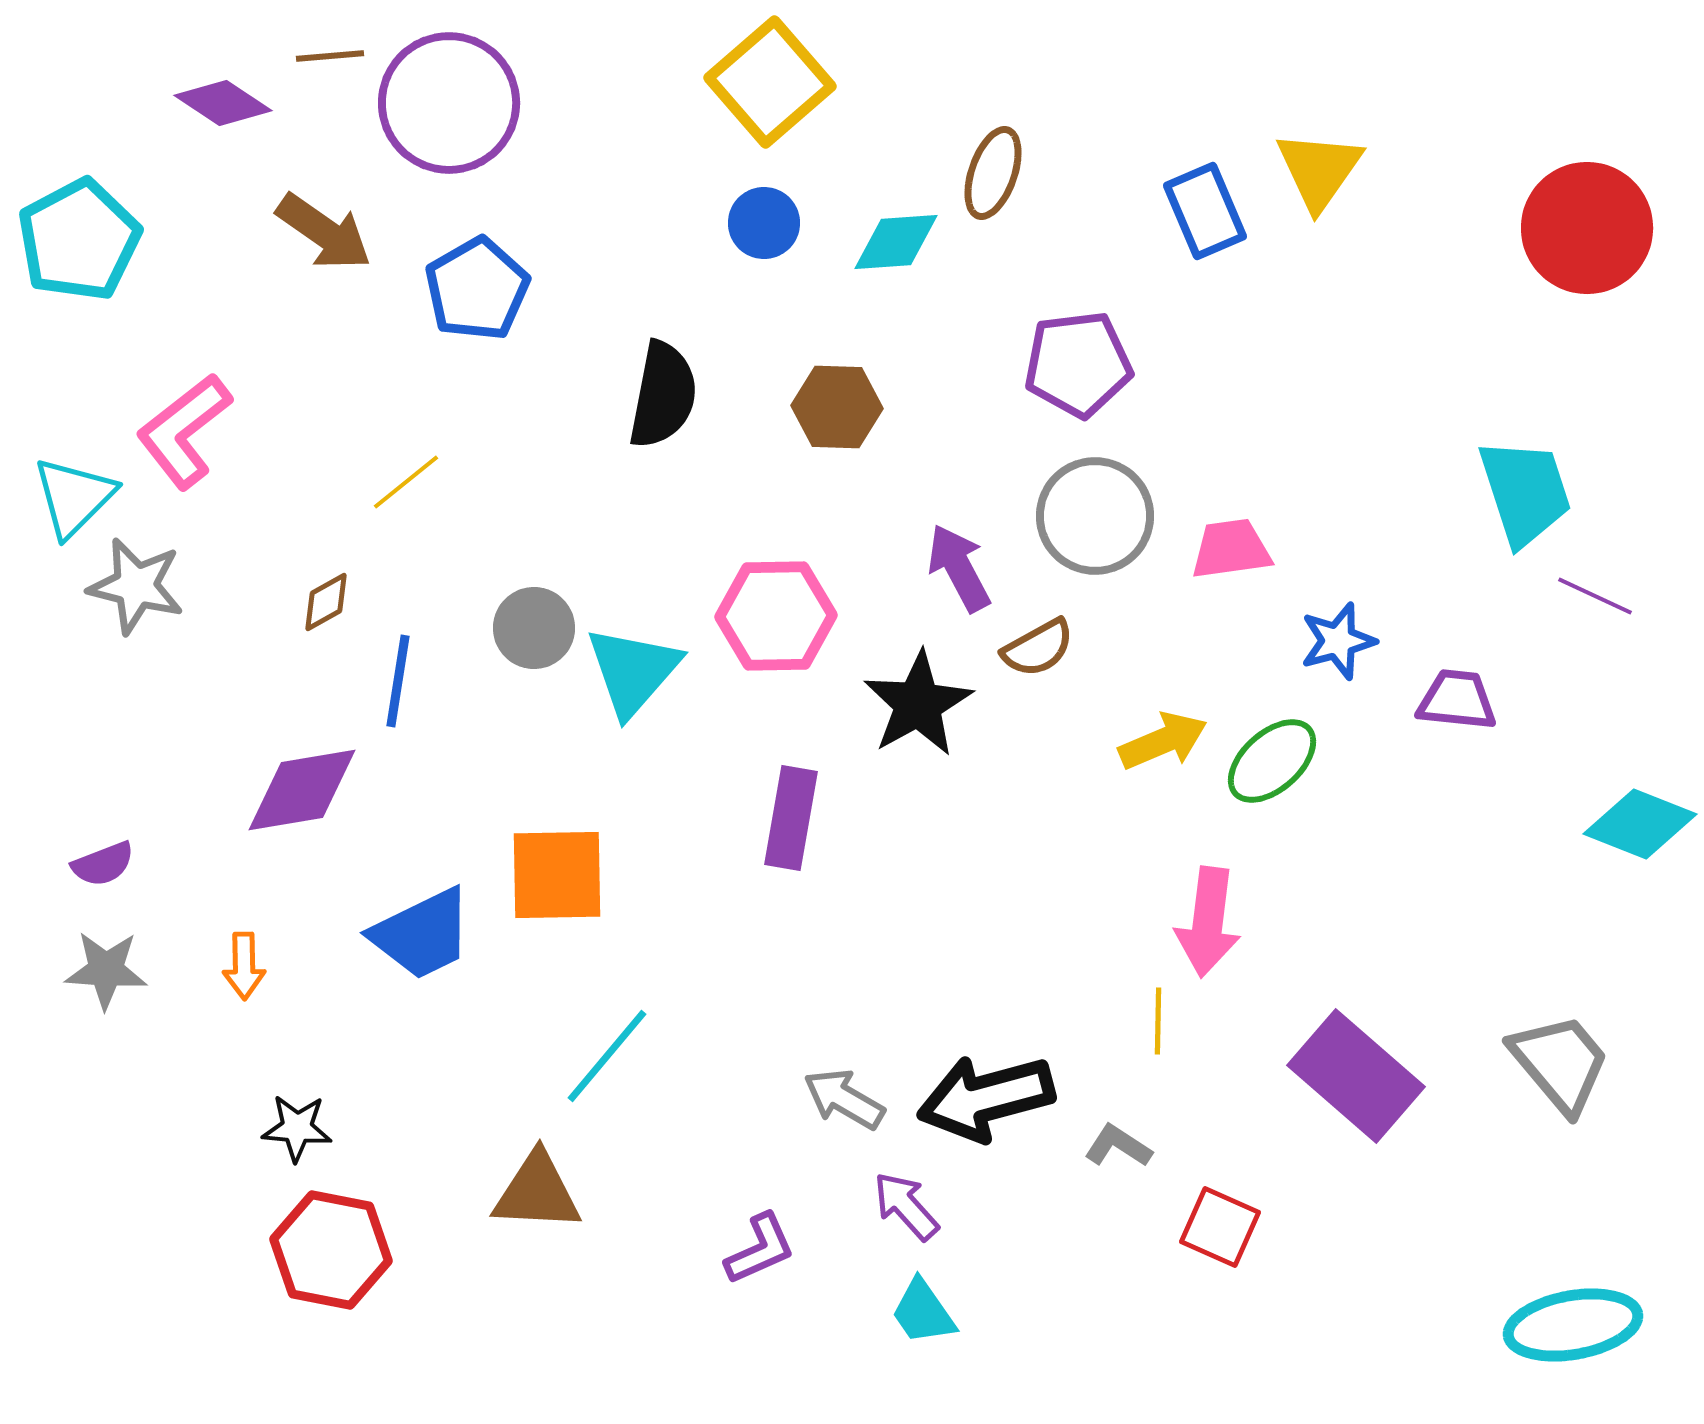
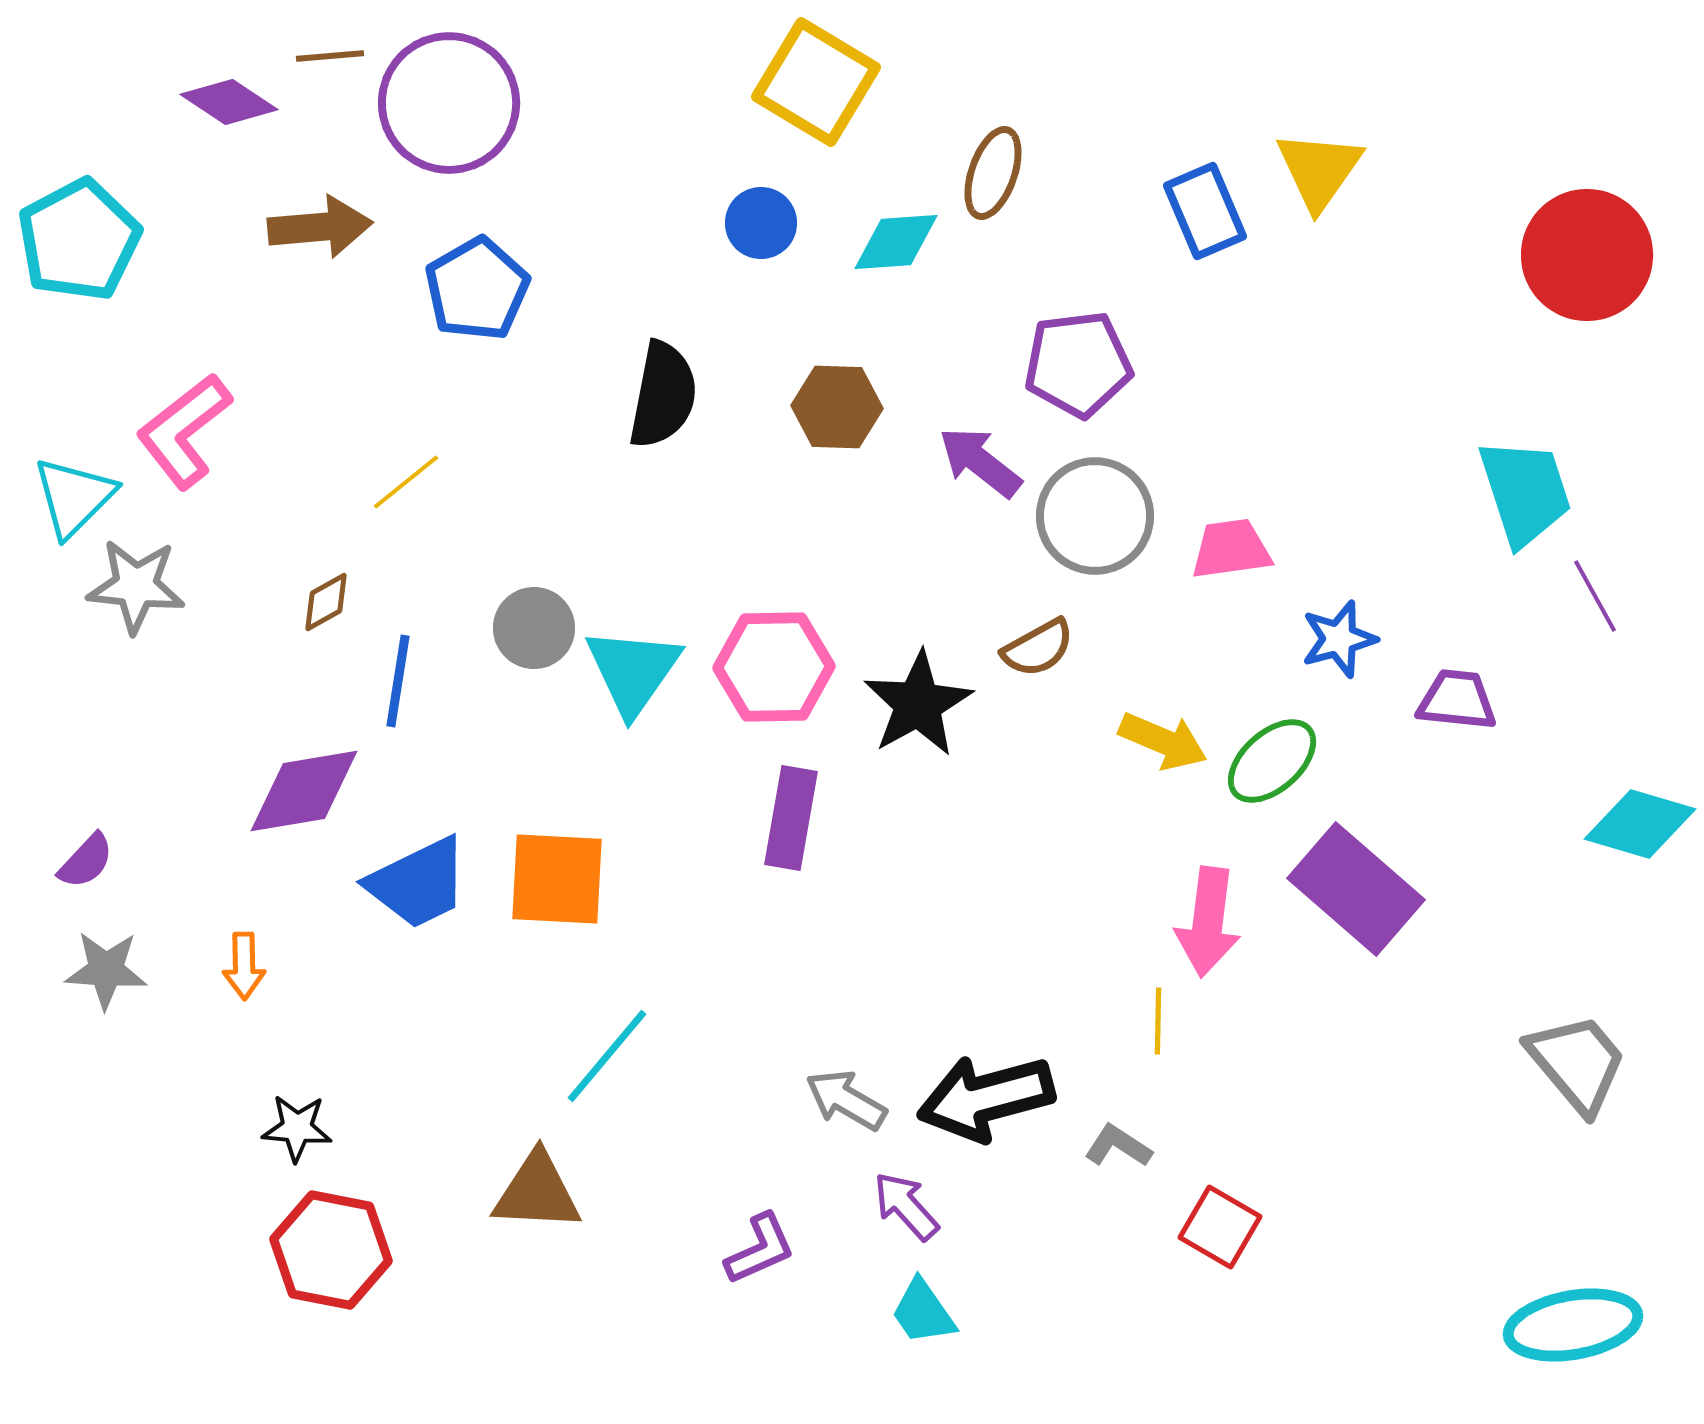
yellow square at (770, 82): moved 46 px right; rotated 18 degrees counterclockwise
purple diamond at (223, 103): moved 6 px right, 1 px up
blue circle at (764, 223): moved 3 px left
red circle at (1587, 228): moved 27 px down
brown arrow at (324, 232): moved 4 px left, 5 px up; rotated 40 degrees counterclockwise
purple arrow at (959, 568): moved 21 px right, 106 px up; rotated 24 degrees counterclockwise
gray star at (136, 586): rotated 8 degrees counterclockwise
purple line at (1595, 596): rotated 36 degrees clockwise
pink hexagon at (776, 616): moved 2 px left, 51 px down
blue star at (1338, 641): moved 1 px right, 2 px up
cyan triangle at (633, 671): rotated 6 degrees counterclockwise
yellow arrow at (1163, 741): rotated 46 degrees clockwise
purple diamond at (302, 790): moved 2 px right, 1 px down
cyan diamond at (1640, 824): rotated 5 degrees counterclockwise
purple semicircle at (103, 864): moved 17 px left, 3 px up; rotated 26 degrees counterclockwise
orange square at (557, 875): moved 4 px down; rotated 4 degrees clockwise
blue trapezoid at (422, 934): moved 4 px left, 51 px up
gray trapezoid at (1560, 1063): moved 17 px right
purple rectangle at (1356, 1076): moved 187 px up
gray arrow at (844, 1099): moved 2 px right, 1 px down
red square at (1220, 1227): rotated 6 degrees clockwise
